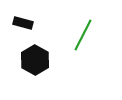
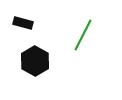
black hexagon: moved 1 px down
